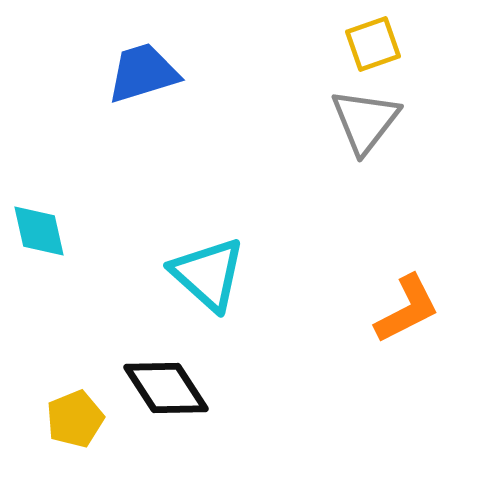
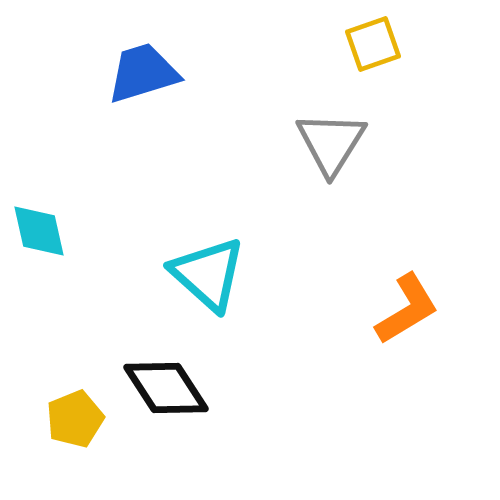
gray triangle: moved 34 px left, 22 px down; rotated 6 degrees counterclockwise
orange L-shape: rotated 4 degrees counterclockwise
